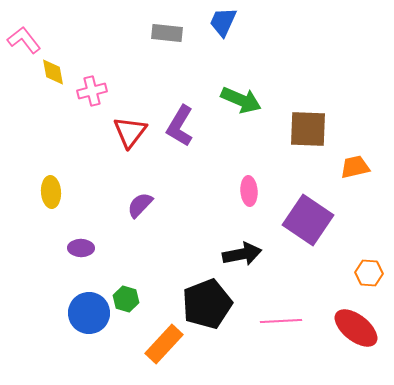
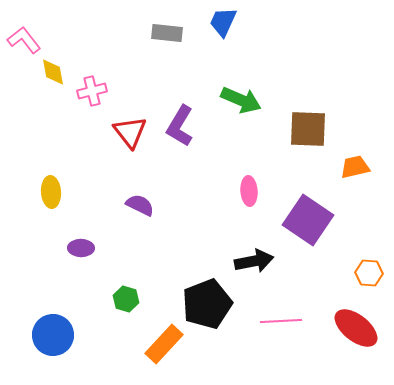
red triangle: rotated 15 degrees counterclockwise
purple semicircle: rotated 72 degrees clockwise
black arrow: moved 12 px right, 7 px down
blue circle: moved 36 px left, 22 px down
